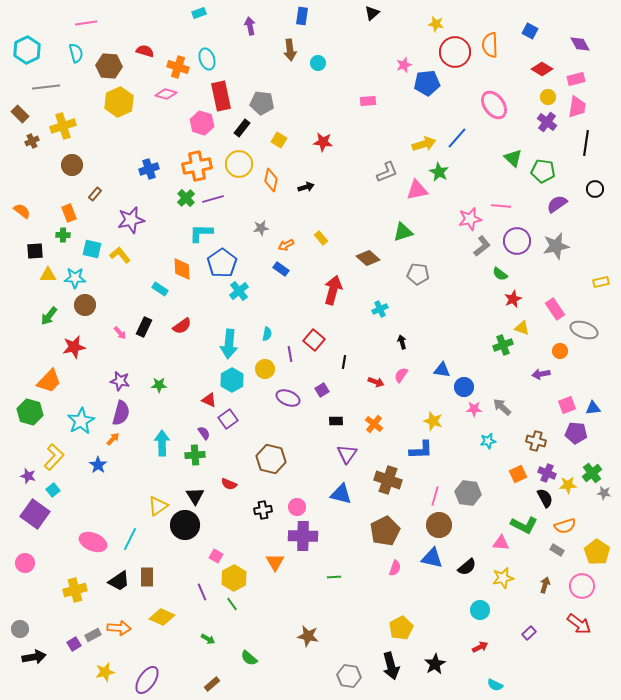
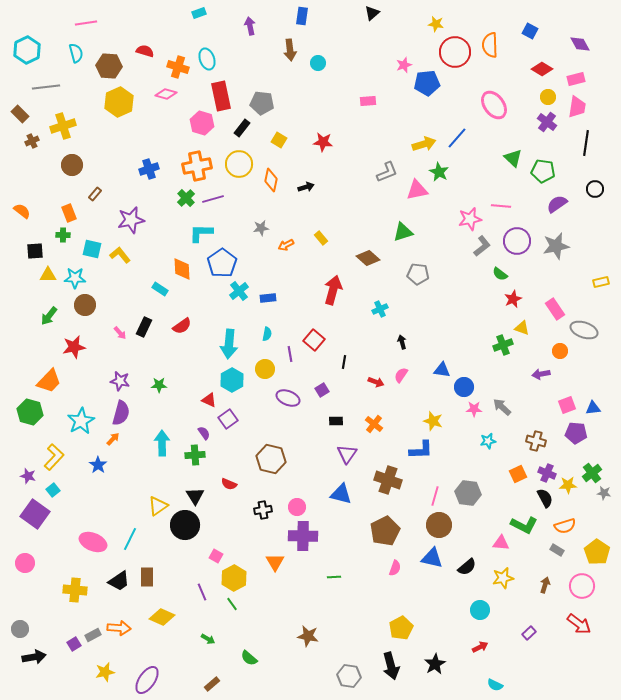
blue rectangle at (281, 269): moved 13 px left, 29 px down; rotated 42 degrees counterclockwise
yellow cross at (75, 590): rotated 20 degrees clockwise
